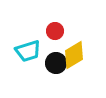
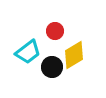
cyan trapezoid: moved 1 px down; rotated 20 degrees counterclockwise
black circle: moved 4 px left, 4 px down
